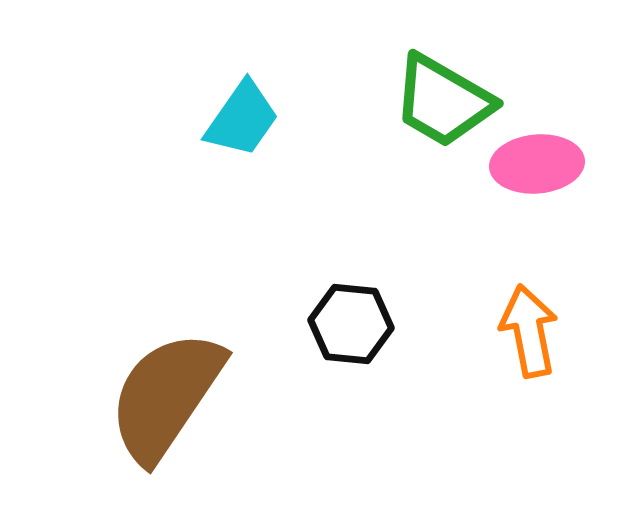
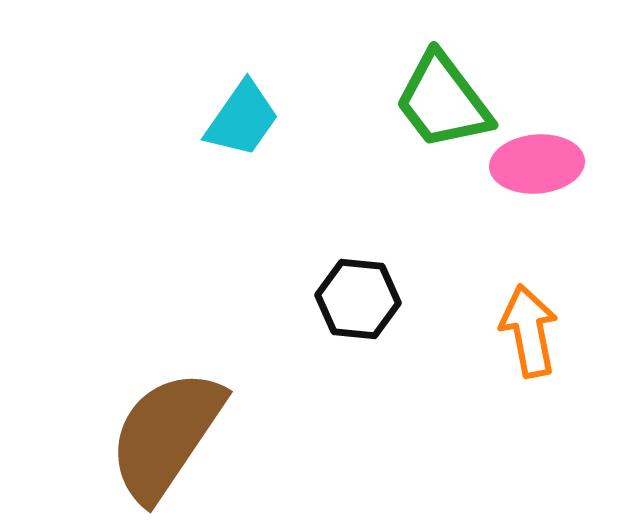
green trapezoid: rotated 23 degrees clockwise
black hexagon: moved 7 px right, 25 px up
brown semicircle: moved 39 px down
